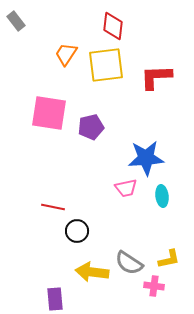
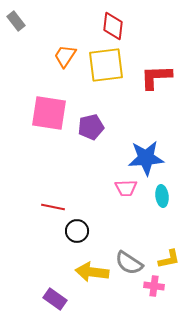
orange trapezoid: moved 1 px left, 2 px down
pink trapezoid: rotated 10 degrees clockwise
purple rectangle: rotated 50 degrees counterclockwise
